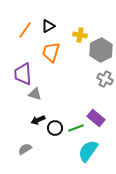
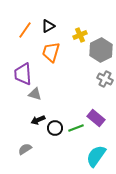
yellow cross: rotated 32 degrees counterclockwise
cyan semicircle: moved 8 px right, 5 px down
